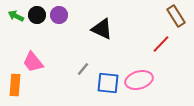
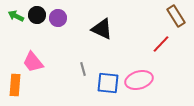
purple circle: moved 1 px left, 3 px down
gray line: rotated 56 degrees counterclockwise
